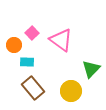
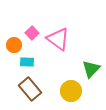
pink triangle: moved 3 px left, 1 px up
brown rectangle: moved 3 px left, 1 px down
